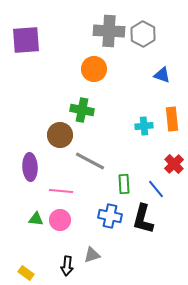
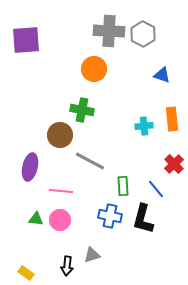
purple ellipse: rotated 16 degrees clockwise
green rectangle: moved 1 px left, 2 px down
